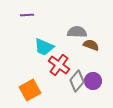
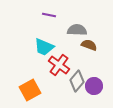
purple line: moved 22 px right; rotated 16 degrees clockwise
gray semicircle: moved 2 px up
brown semicircle: moved 2 px left
purple circle: moved 1 px right, 5 px down
